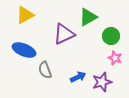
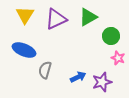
yellow triangle: rotated 30 degrees counterclockwise
purple triangle: moved 8 px left, 15 px up
pink star: moved 3 px right
gray semicircle: rotated 36 degrees clockwise
